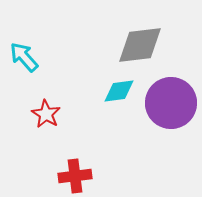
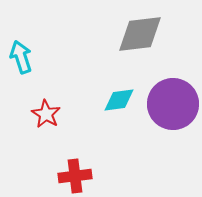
gray diamond: moved 11 px up
cyan arrow: moved 3 px left; rotated 24 degrees clockwise
cyan diamond: moved 9 px down
purple circle: moved 2 px right, 1 px down
